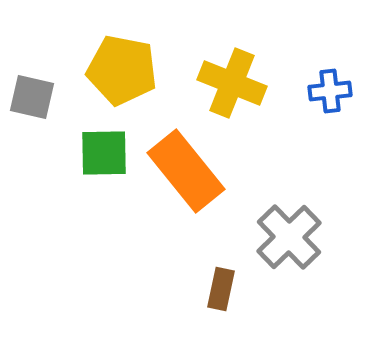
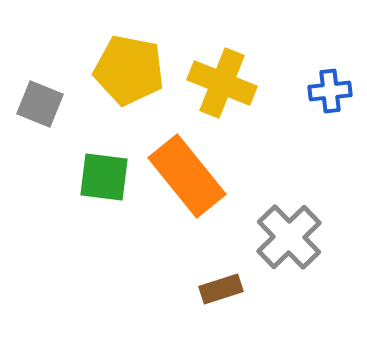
yellow pentagon: moved 7 px right
yellow cross: moved 10 px left
gray square: moved 8 px right, 7 px down; rotated 9 degrees clockwise
green square: moved 24 px down; rotated 8 degrees clockwise
orange rectangle: moved 1 px right, 5 px down
brown rectangle: rotated 60 degrees clockwise
